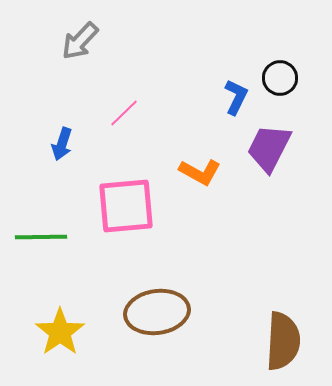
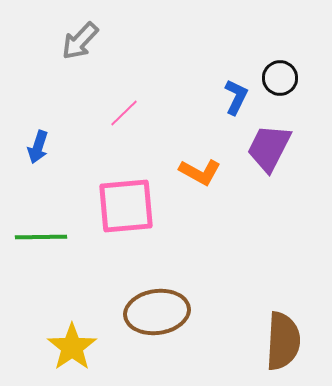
blue arrow: moved 24 px left, 3 px down
yellow star: moved 12 px right, 15 px down
